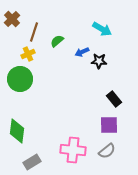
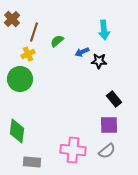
cyan arrow: moved 2 px right, 1 px down; rotated 54 degrees clockwise
gray rectangle: rotated 36 degrees clockwise
